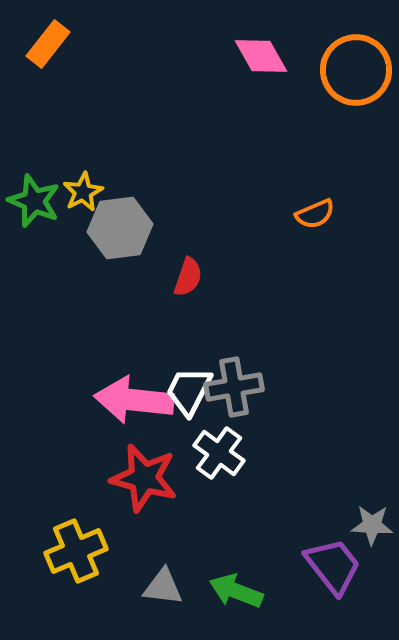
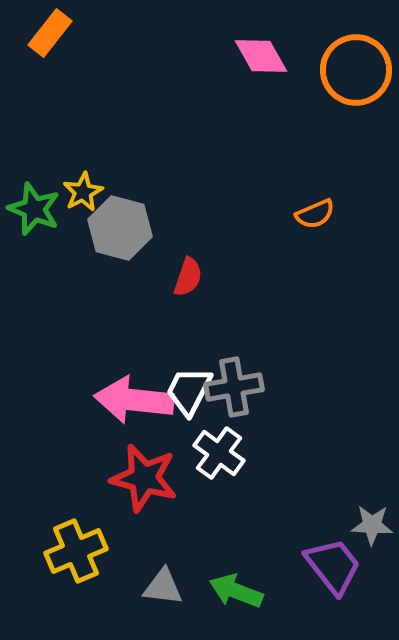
orange rectangle: moved 2 px right, 11 px up
green star: moved 8 px down
gray hexagon: rotated 22 degrees clockwise
